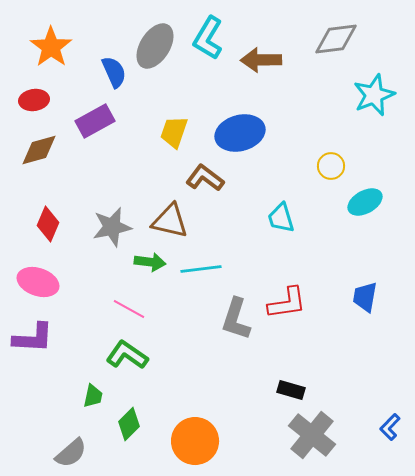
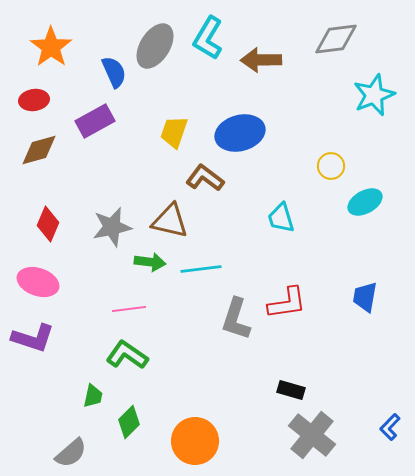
pink line: rotated 36 degrees counterclockwise
purple L-shape: rotated 15 degrees clockwise
green diamond: moved 2 px up
